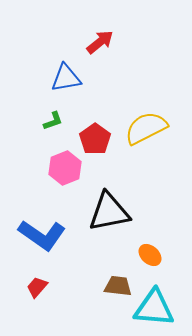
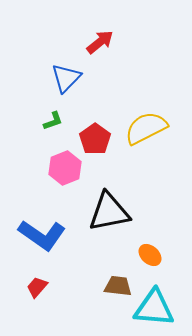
blue triangle: rotated 36 degrees counterclockwise
